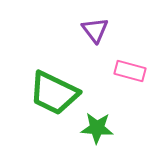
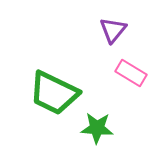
purple triangle: moved 18 px right; rotated 16 degrees clockwise
pink rectangle: moved 1 px right, 2 px down; rotated 16 degrees clockwise
